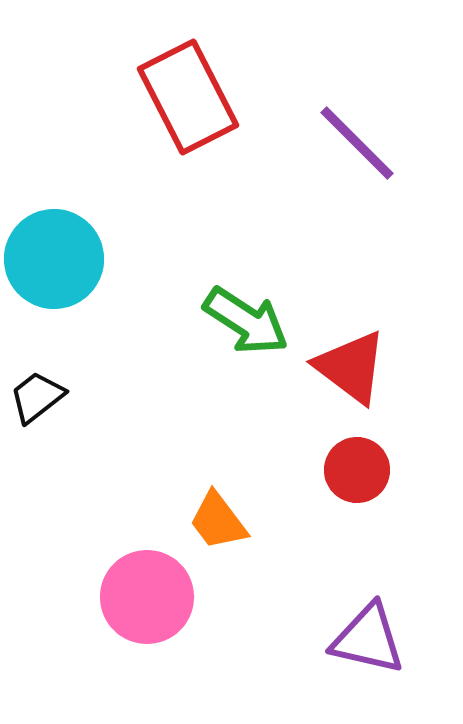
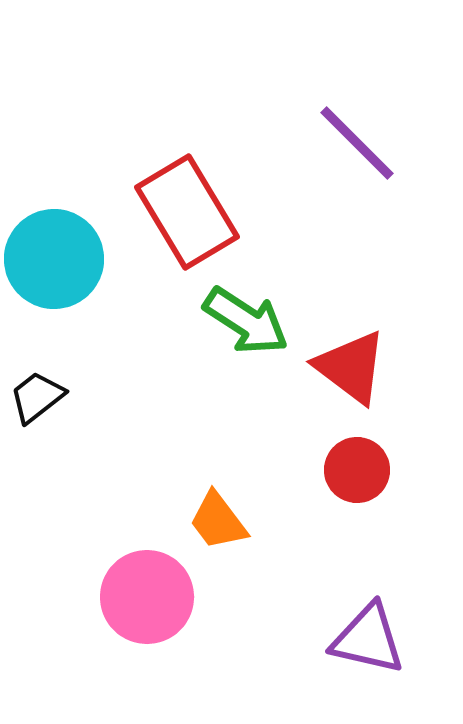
red rectangle: moved 1 px left, 115 px down; rotated 4 degrees counterclockwise
